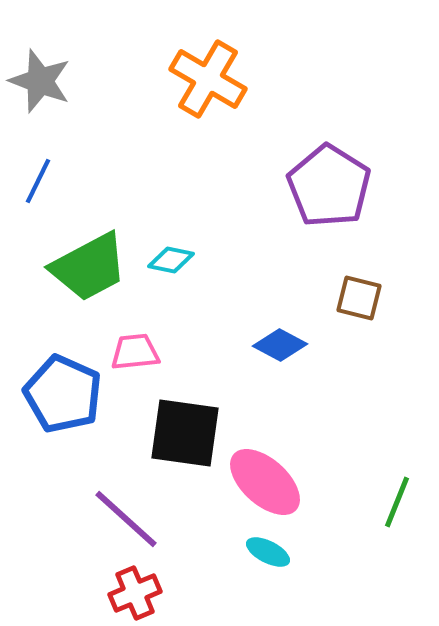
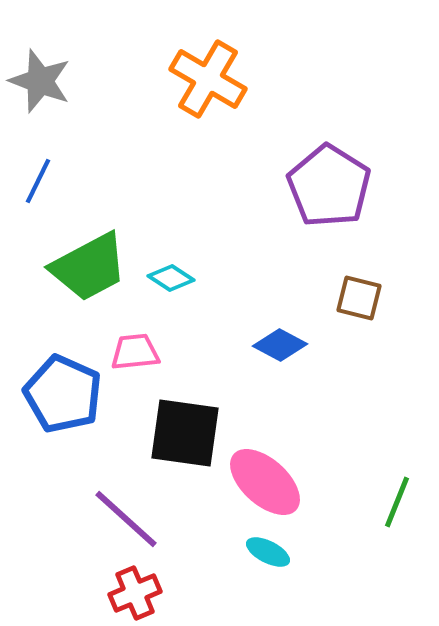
cyan diamond: moved 18 px down; rotated 21 degrees clockwise
